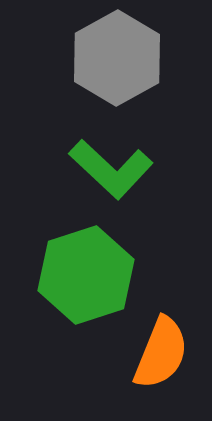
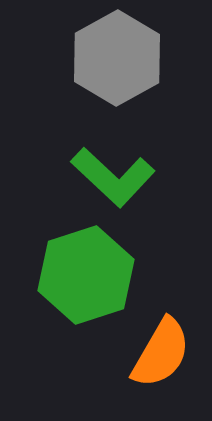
green L-shape: moved 2 px right, 8 px down
orange semicircle: rotated 8 degrees clockwise
